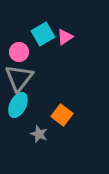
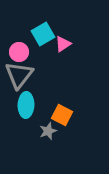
pink triangle: moved 2 px left, 7 px down
gray triangle: moved 3 px up
cyan ellipse: moved 8 px right; rotated 25 degrees counterclockwise
orange square: rotated 10 degrees counterclockwise
gray star: moved 9 px right, 3 px up; rotated 30 degrees clockwise
